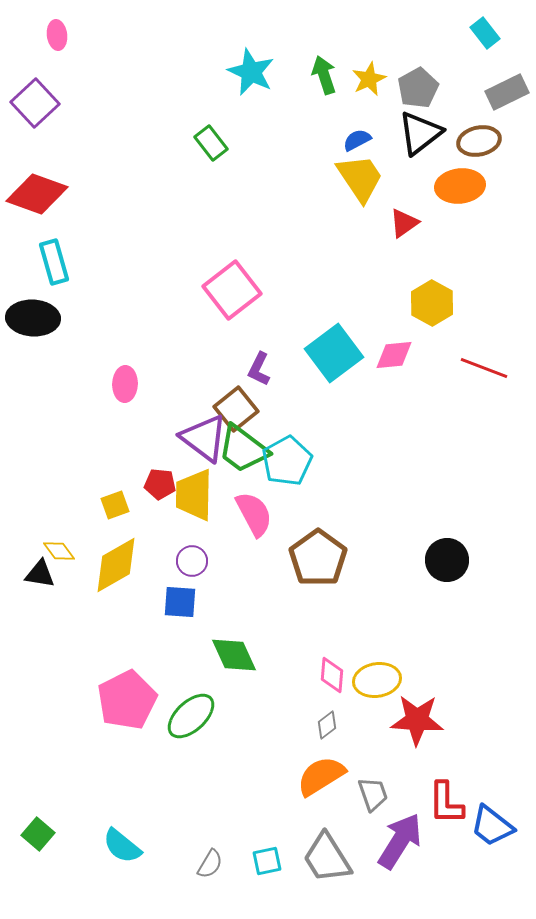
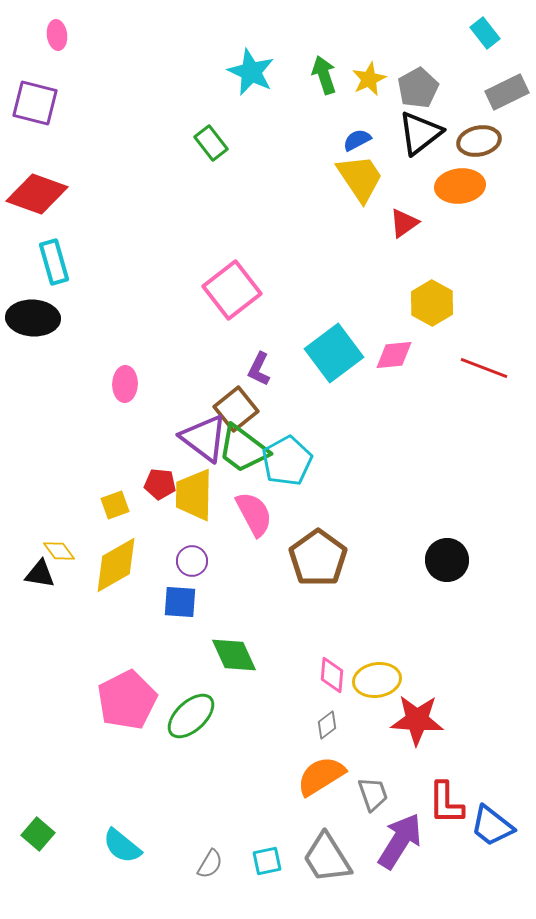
purple square at (35, 103): rotated 33 degrees counterclockwise
